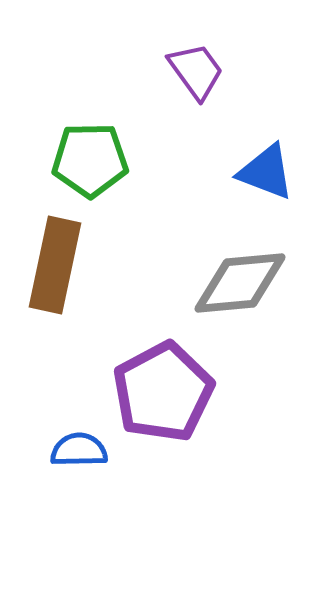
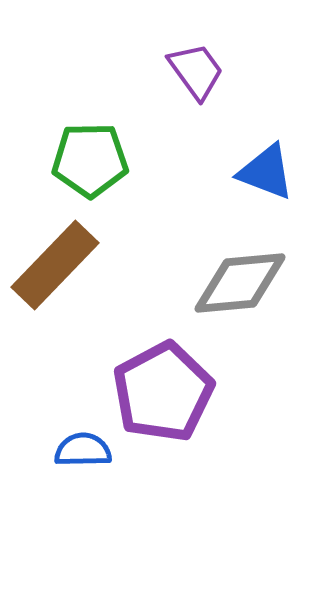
brown rectangle: rotated 32 degrees clockwise
blue semicircle: moved 4 px right
